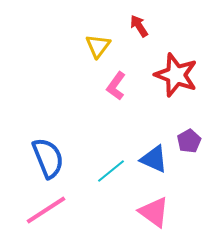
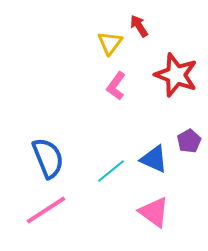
yellow triangle: moved 12 px right, 3 px up
